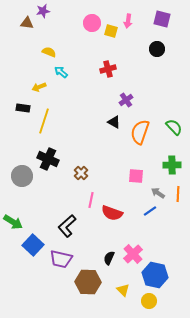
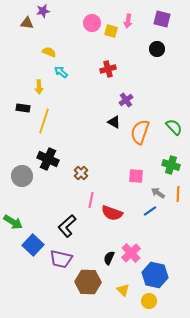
yellow arrow: rotated 72 degrees counterclockwise
green cross: moved 1 px left; rotated 18 degrees clockwise
pink cross: moved 2 px left, 1 px up
